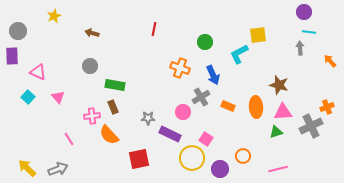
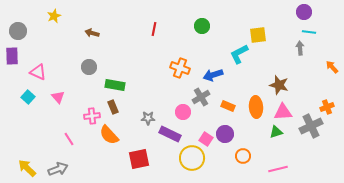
green circle at (205, 42): moved 3 px left, 16 px up
orange arrow at (330, 61): moved 2 px right, 6 px down
gray circle at (90, 66): moved 1 px left, 1 px down
blue arrow at (213, 75): rotated 96 degrees clockwise
purple circle at (220, 169): moved 5 px right, 35 px up
